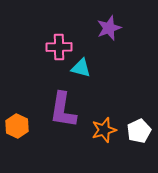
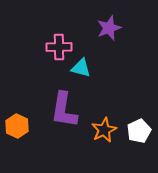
purple L-shape: moved 1 px right
orange star: rotated 10 degrees counterclockwise
